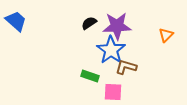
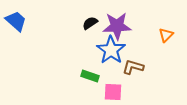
black semicircle: moved 1 px right
brown L-shape: moved 7 px right
